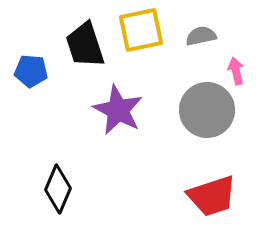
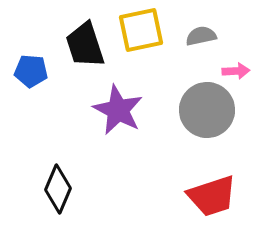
pink arrow: rotated 100 degrees clockwise
